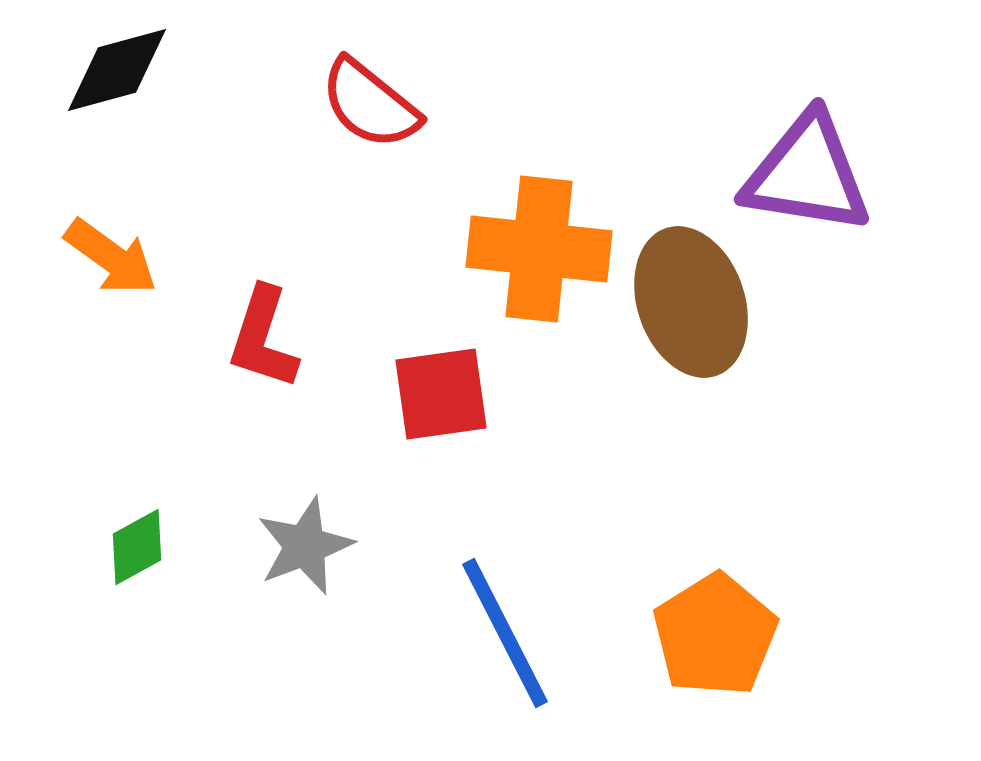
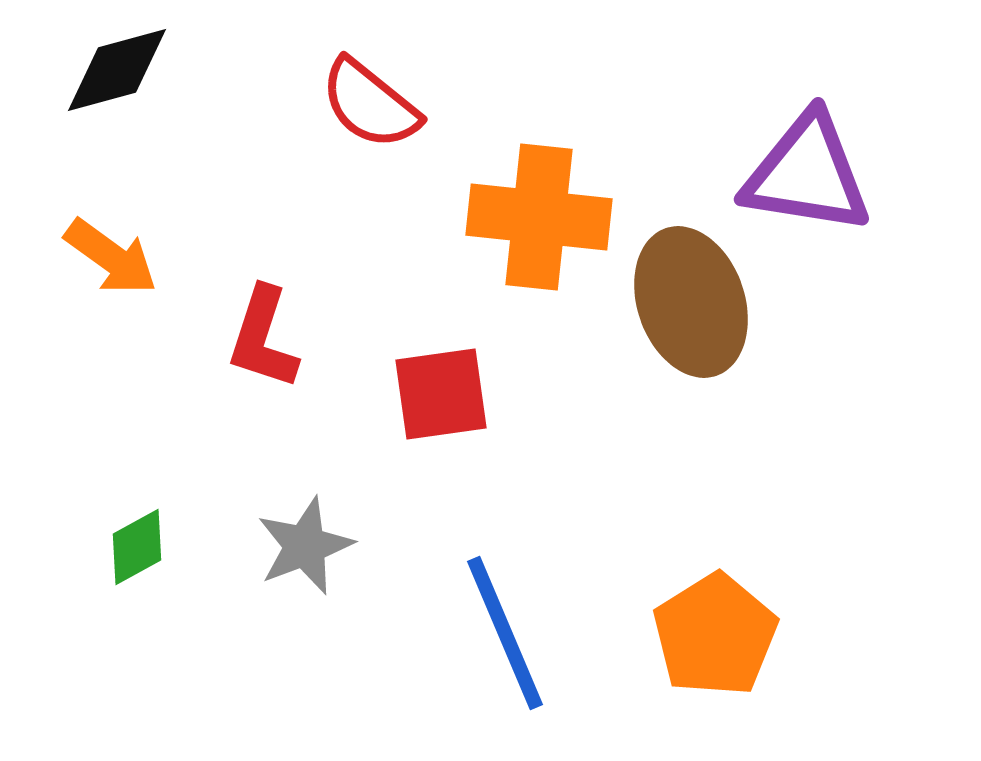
orange cross: moved 32 px up
blue line: rotated 4 degrees clockwise
